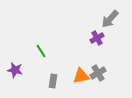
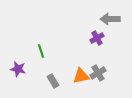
gray arrow: rotated 48 degrees clockwise
green line: rotated 16 degrees clockwise
purple star: moved 3 px right, 1 px up
gray rectangle: rotated 40 degrees counterclockwise
